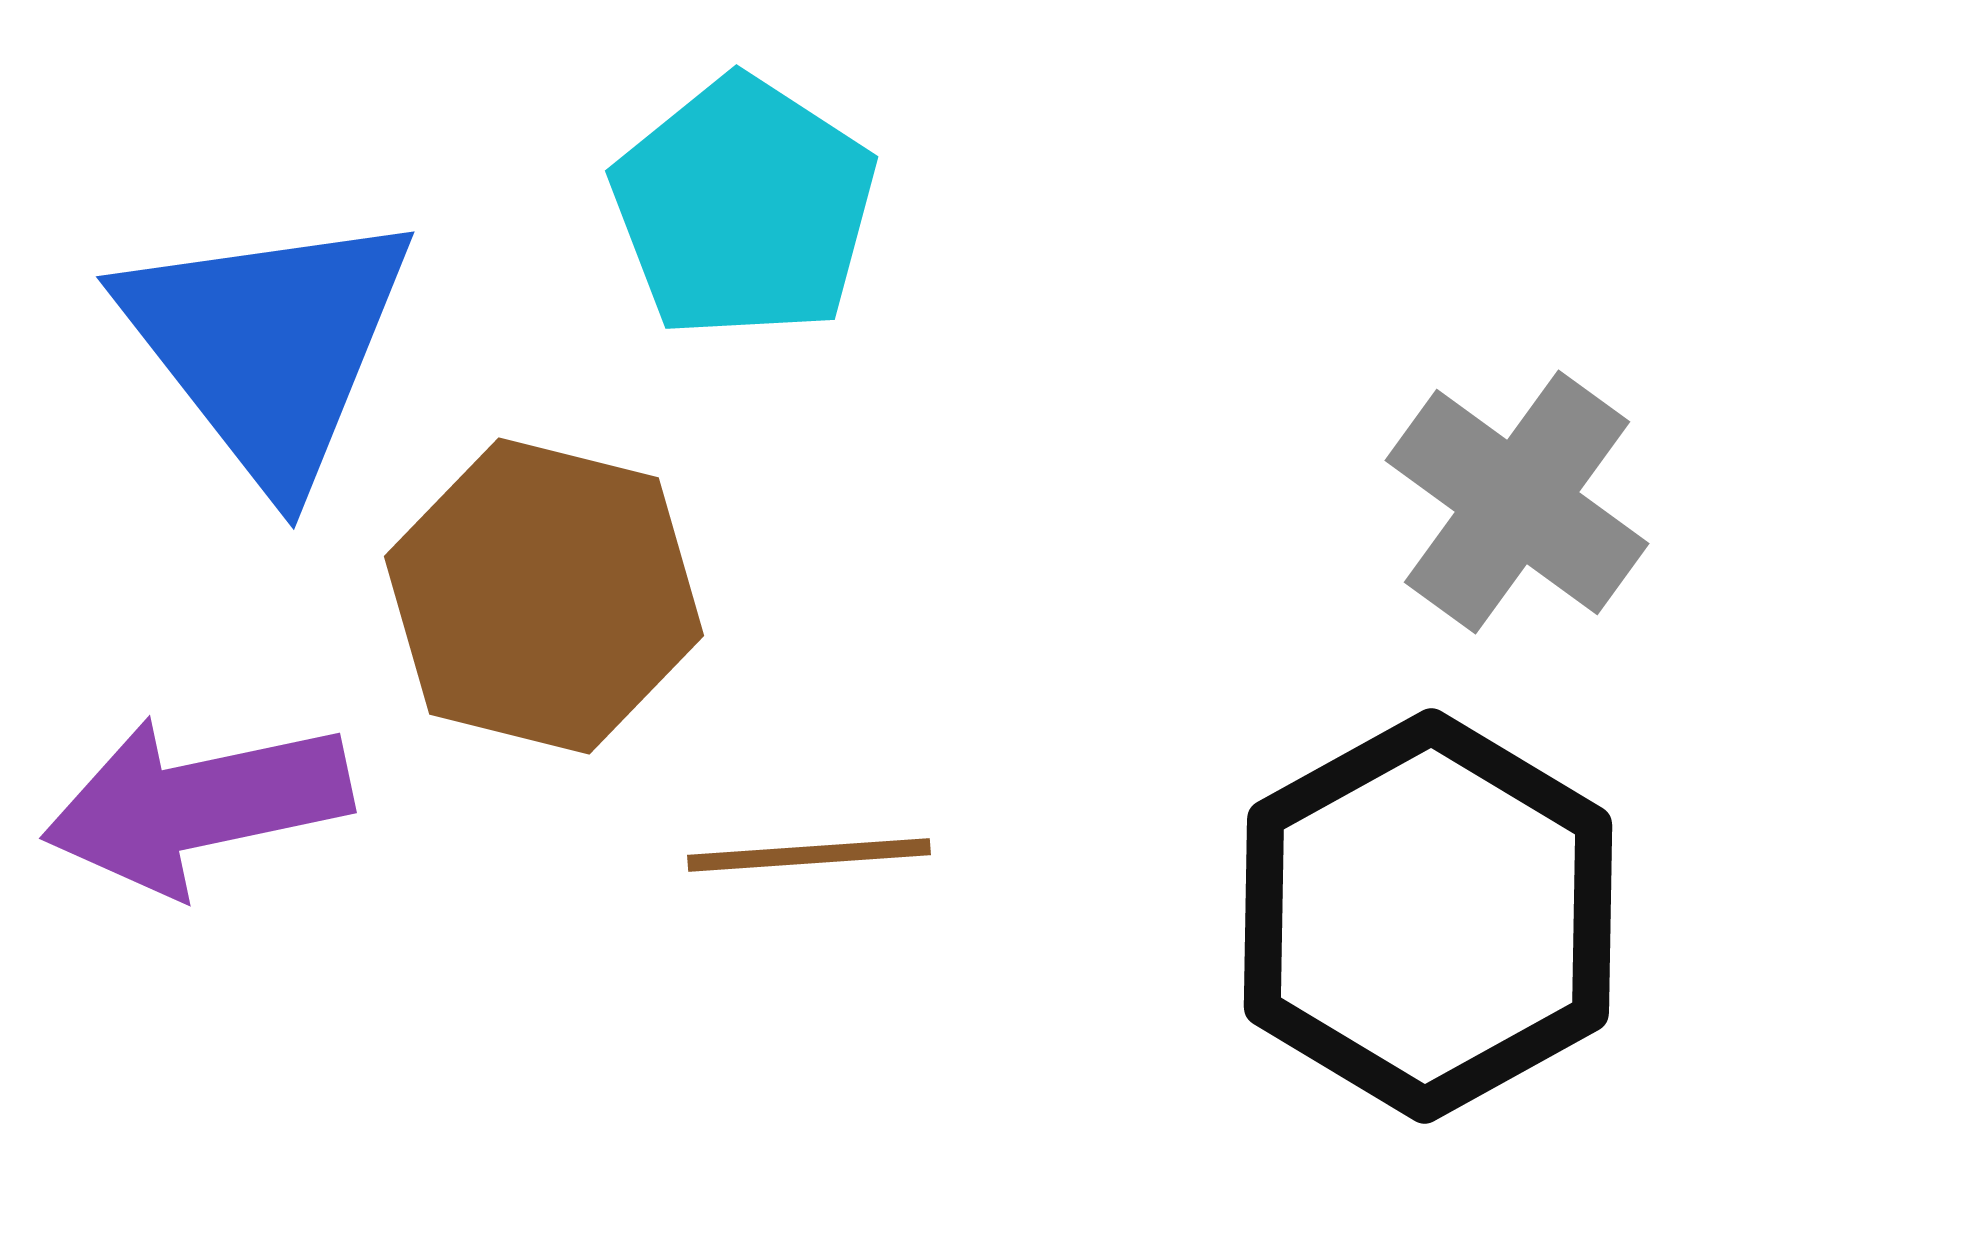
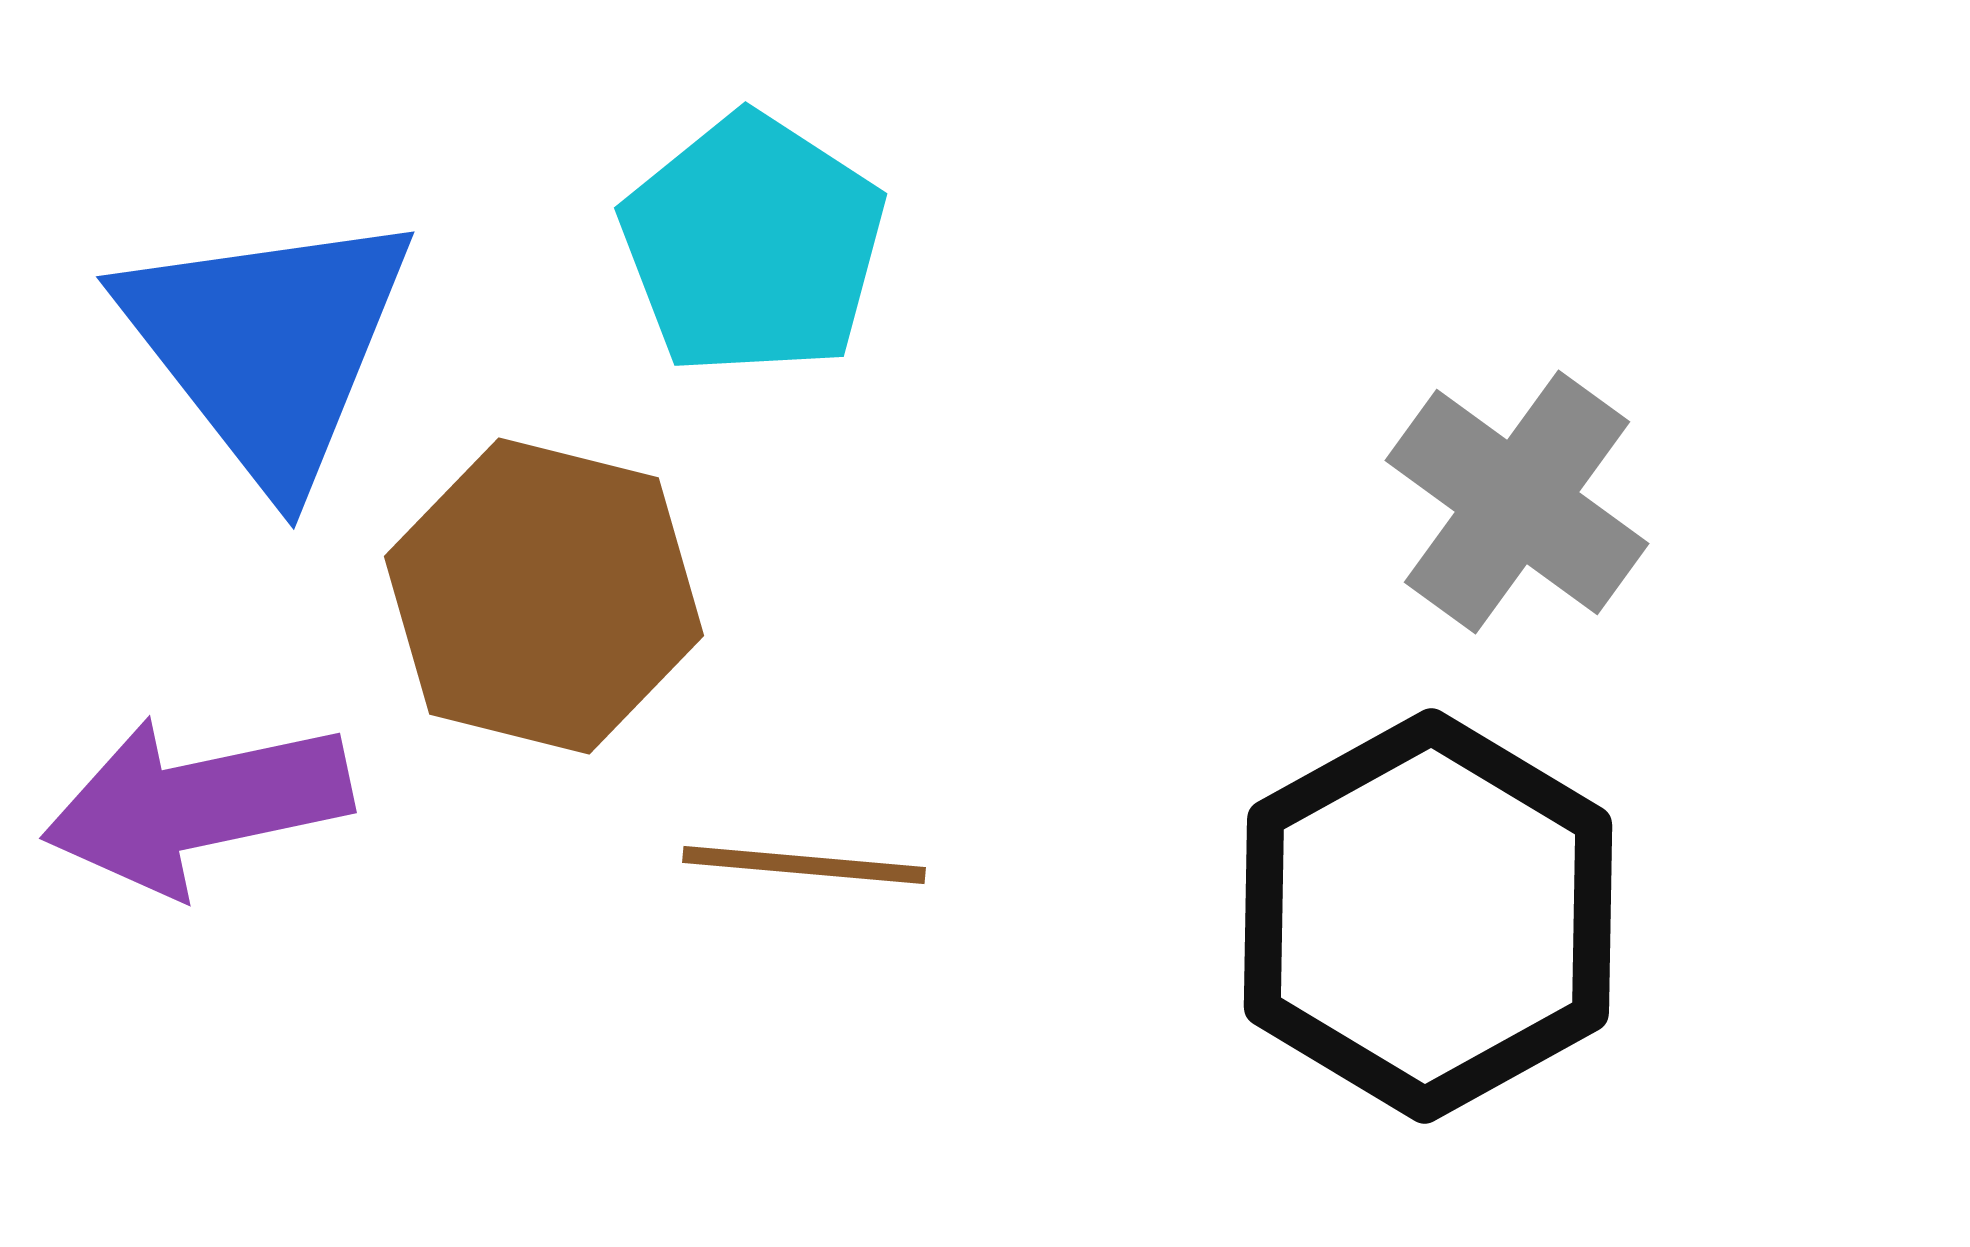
cyan pentagon: moved 9 px right, 37 px down
brown line: moved 5 px left, 10 px down; rotated 9 degrees clockwise
